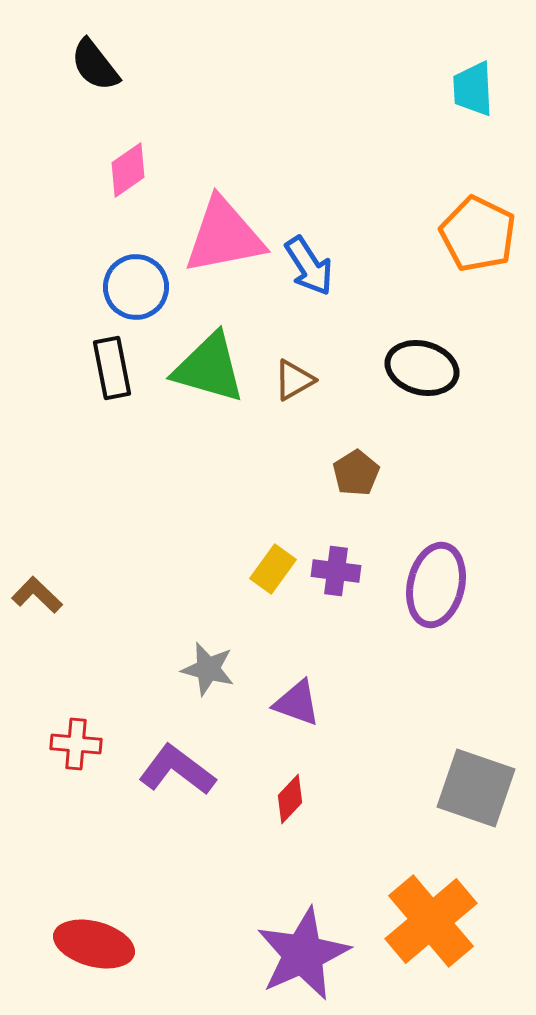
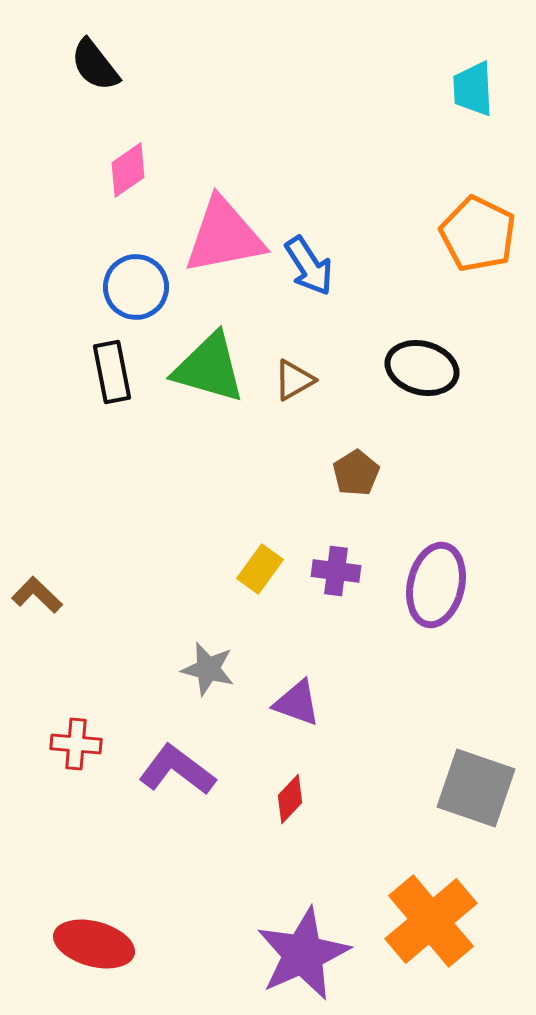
black rectangle: moved 4 px down
yellow rectangle: moved 13 px left
